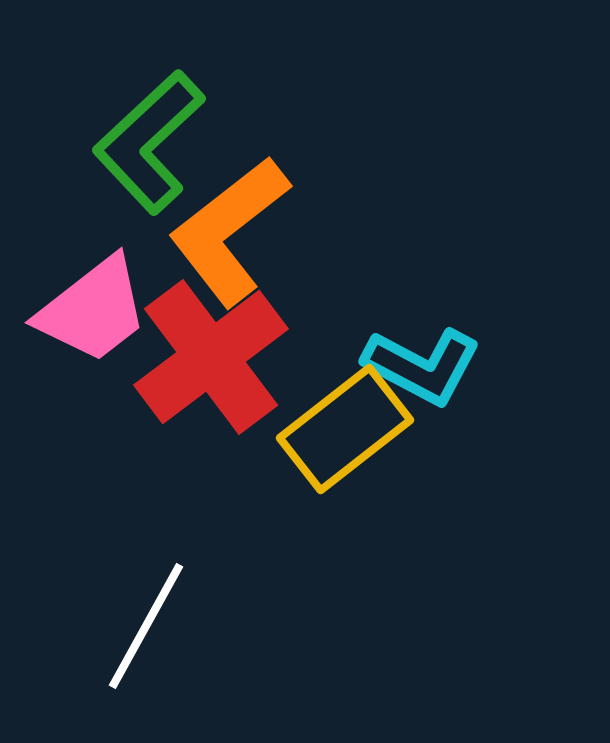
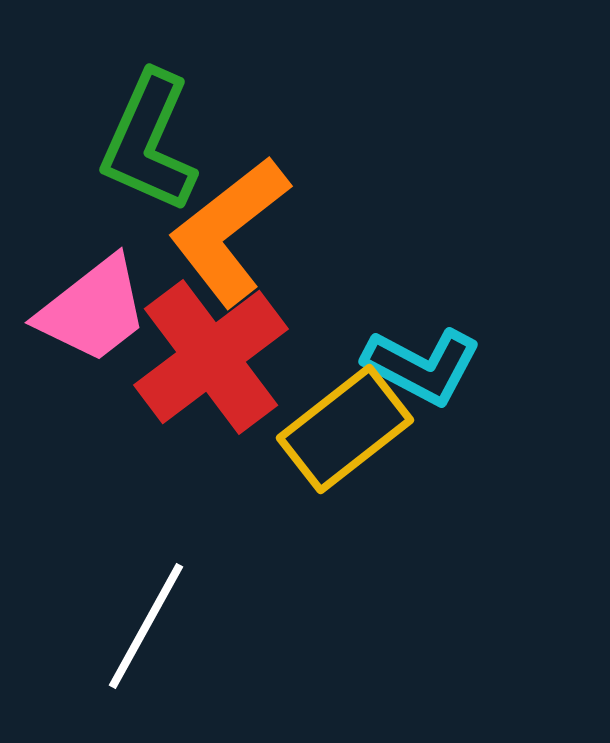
green L-shape: rotated 23 degrees counterclockwise
